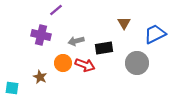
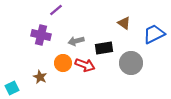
brown triangle: rotated 24 degrees counterclockwise
blue trapezoid: moved 1 px left
gray circle: moved 6 px left
cyan square: rotated 32 degrees counterclockwise
